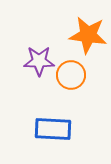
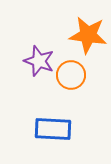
purple star: rotated 20 degrees clockwise
